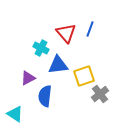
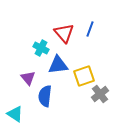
red triangle: moved 2 px left
purple triangle: rotated 42 degrees counterclockwise
